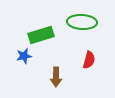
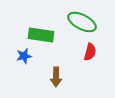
green ellipse: rotated 24 degrees clockwise
green rectangle: rotated 25 degrees clockwise
red semicircle: moved 1 px right, 8 px up
